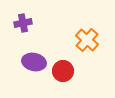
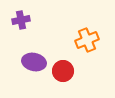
purple cross: moved 2 px left, 3 px up
orange cross: rotated 25 degrees clockwise
